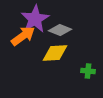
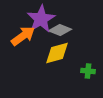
purple star: moved 6 px right
yellow diamond: moved 2 px right; rotated 12 degrees counterclockwise
